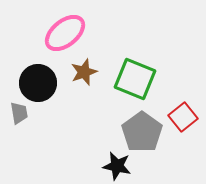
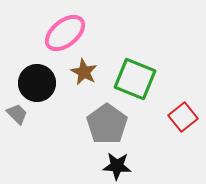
brown star: rotated 24 degrees counterclockwise
black circle: moved 1 px left
gray trapezoid: moved 2 px left, 1 px down; rotated 35 degrees counterclockwise
gray pentagon: moved 35 px left, 8 px up
black star: rotated 8 degrees counterclockwise
